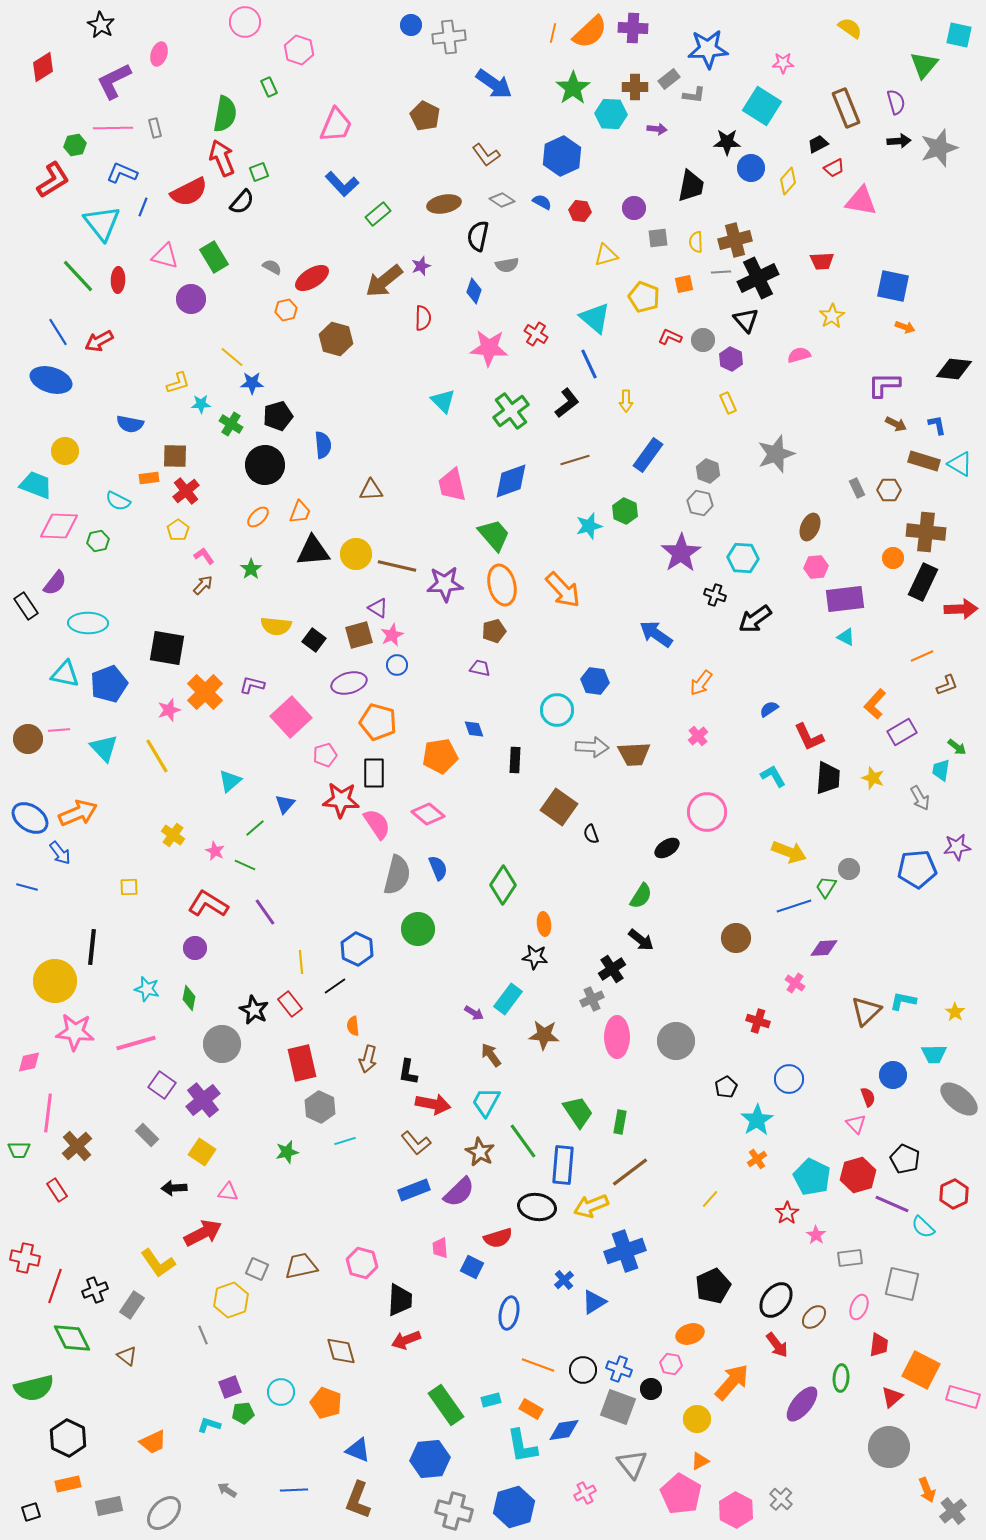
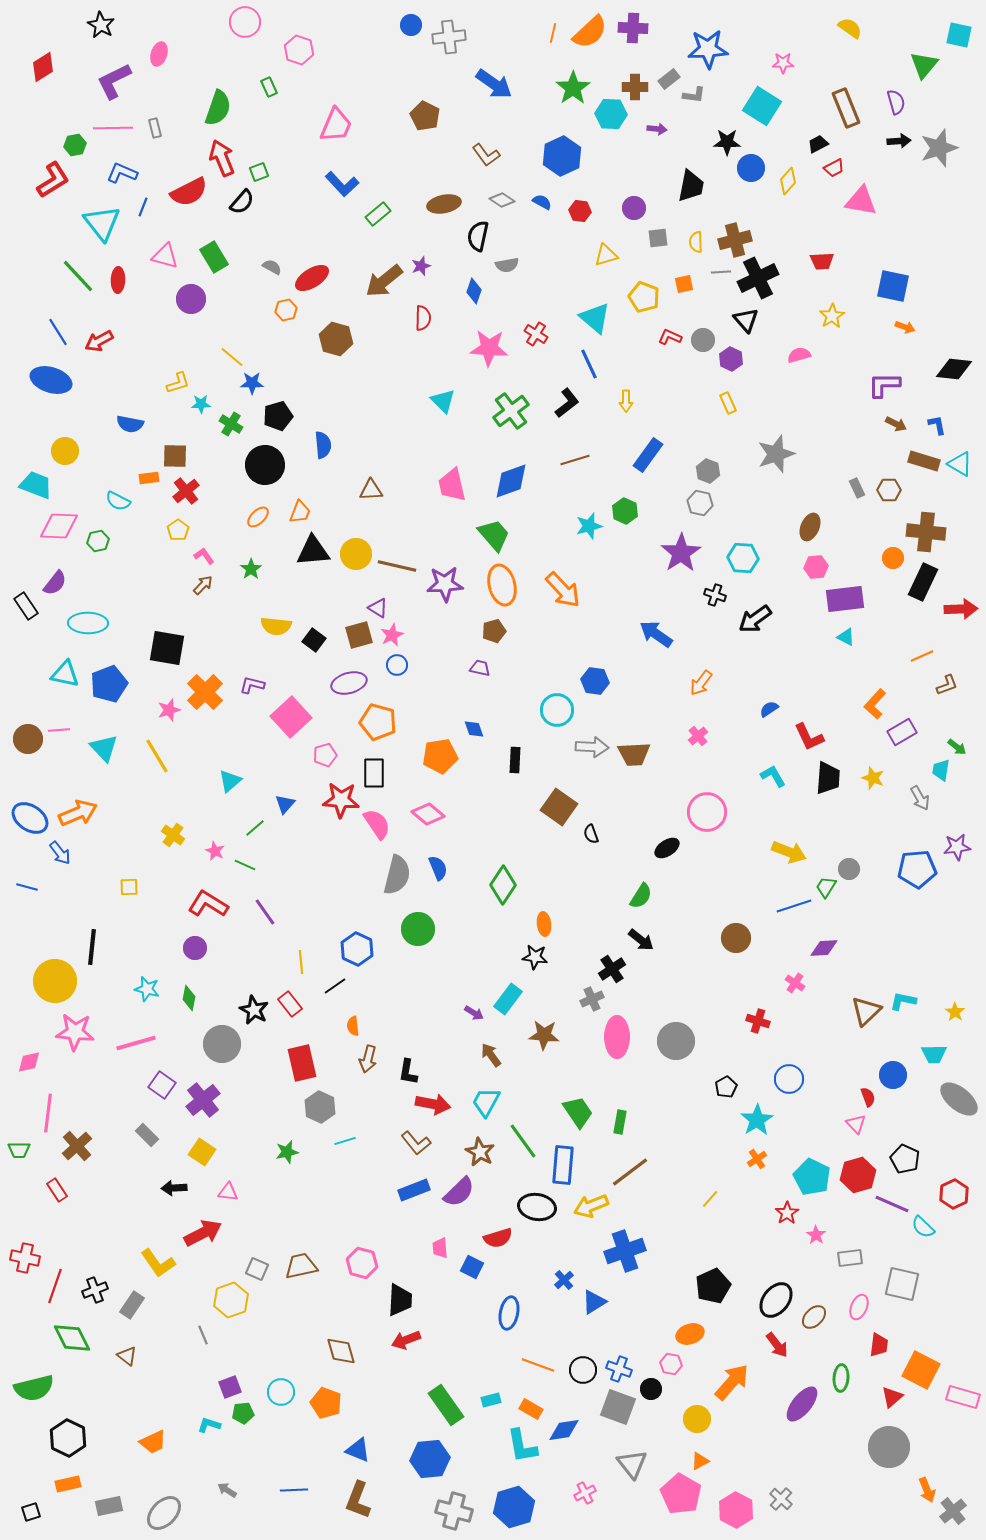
green semicircle at (225, 114): moved 7 px left, 6 px up; rotated 9 degrees clockwise
